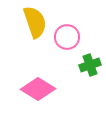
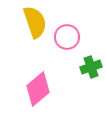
green cross: moved 1 px right, 2 px down
pink diamond: rotated 72 degrees counterclockwise
